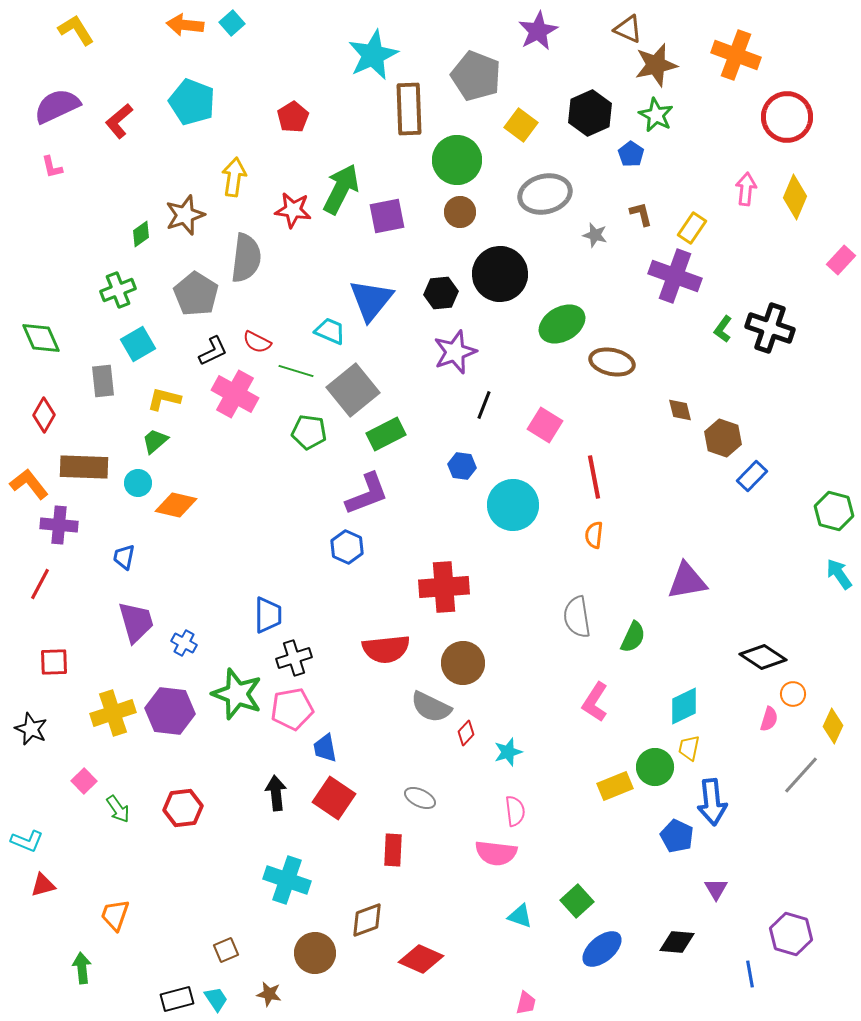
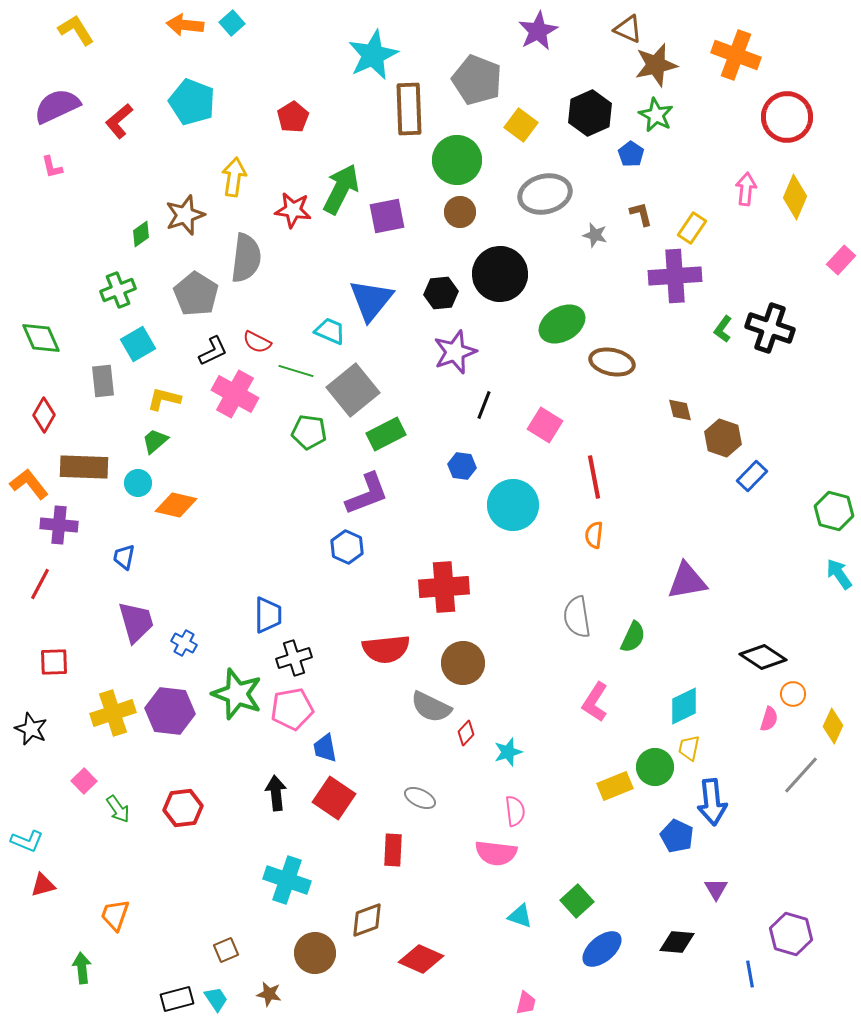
gray pentagon at (476, 76): moved 1 px right, 4 px down
purple cross at (675, 276): rotated 24 degrees counterclockwise
